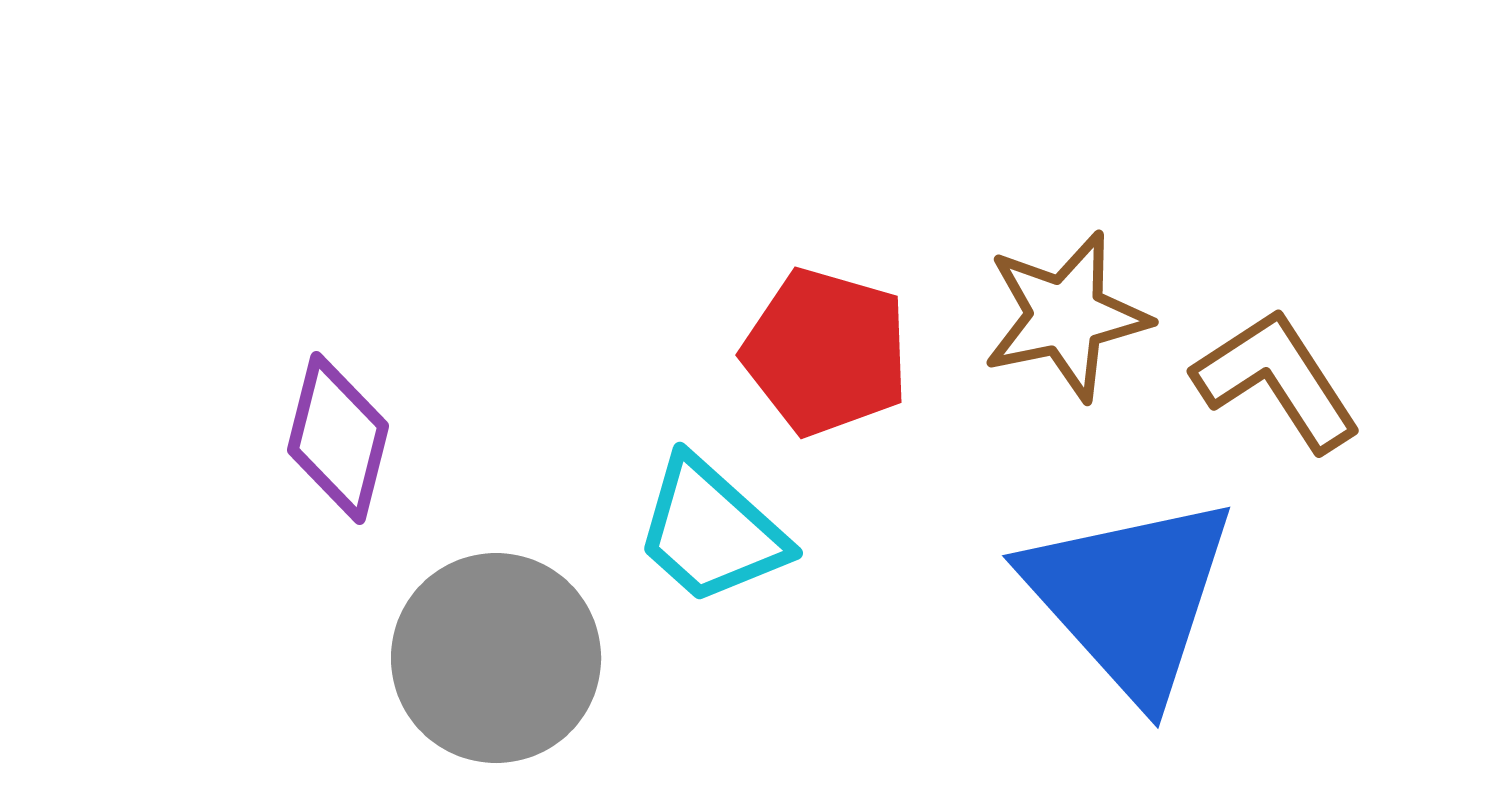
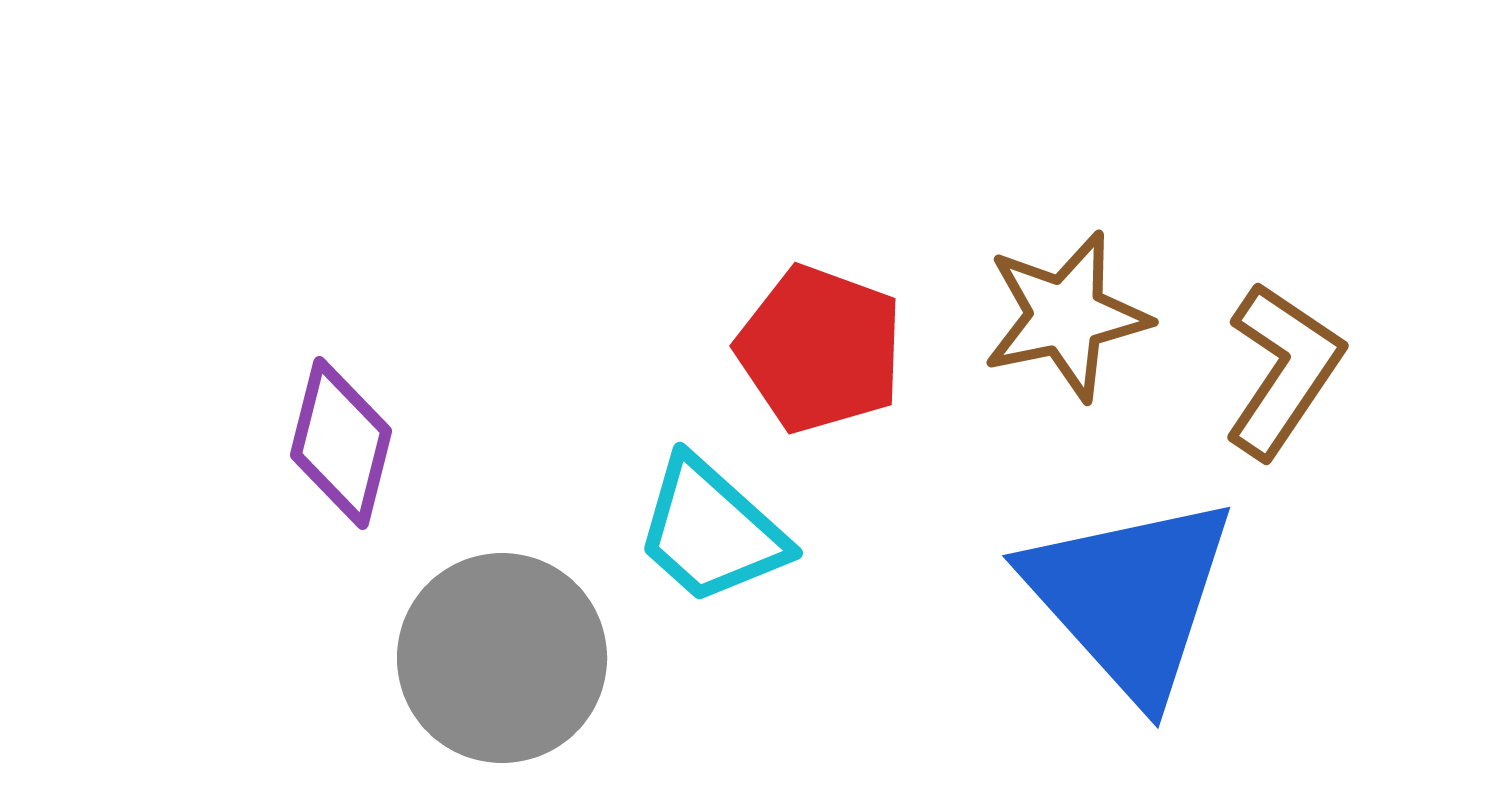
red pentagon: moved 6 px left, 3 px up; rotated 4 degrees clockwise
brown L-shape: moved 6 px right, 10 px up; rotated 67 degrees clockwise
purple diamond: moved 3 px right, 5 px down
gray circle: moved 6 px right
